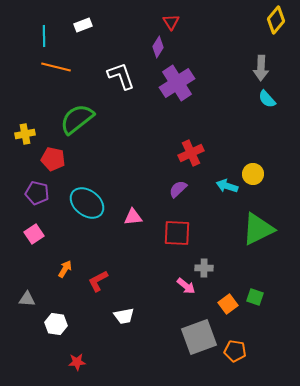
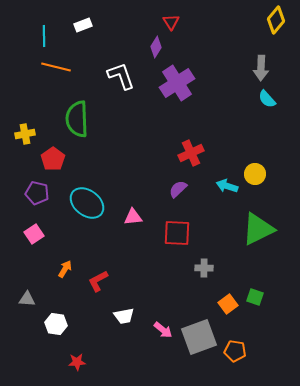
purple diamond: moved 2 px left
green semicircle: rotated 54 degrees counterclockwise
red pentagon: rotated 25 degrees clockwise
yellow circle: moved 2 px right
pink arrow: moved 23 px left, 44 px down
